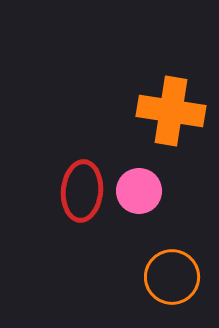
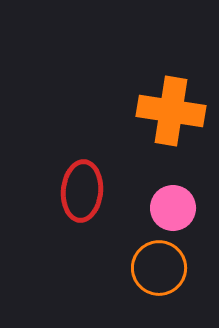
pink circle: moved 34 px right, 17 px down
orange circle: moved 13 px left, 9 px up
